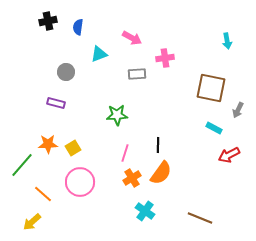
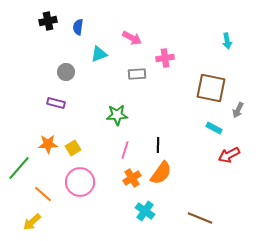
pink line: moved 3 px up
green line: moved 3 px left, 3 px down
